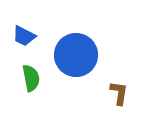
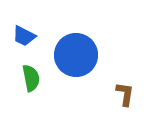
brown L-shape: moved 6 px right, 1 px down
